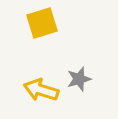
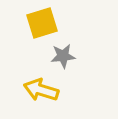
gray star: moved 16 px left, 23 px up; rotated 10 degrees clockwise
